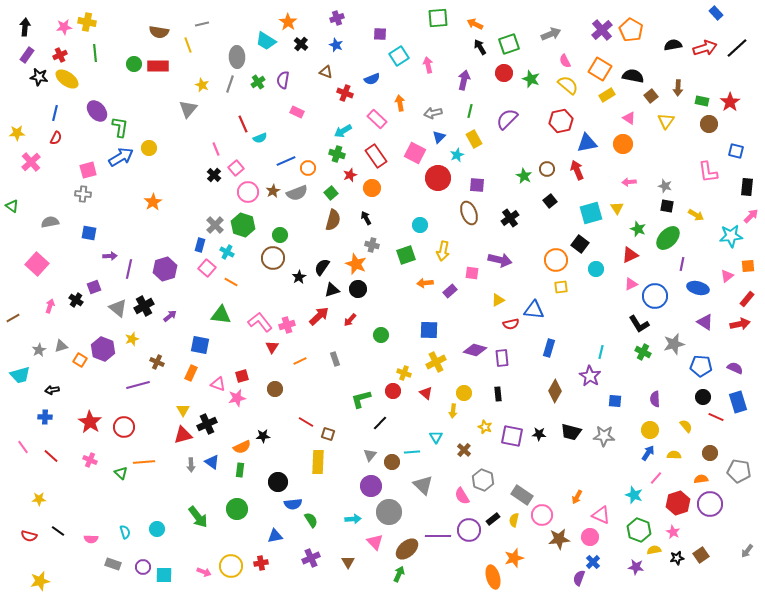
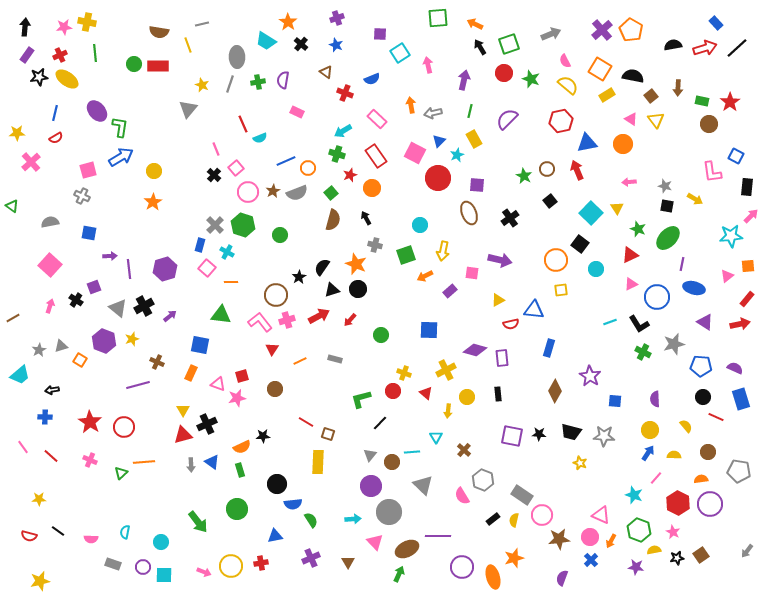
blue rectangle at (716, 13): moved 10 px down
cyan square at (399, 56): moved 1 px right, 3 px up
brown triangle at (326, 72): rotated 16 degrees clockwise
black star at (39, 77): rotated 18 degrees counterclockwise
green cross at (258, 82): rotated 24 degrees clockwise
orange arrow at (400, 103): moved 11 px right, 2 px down
pink triangle at (629, 118): moved 2 px right, 1 px down
yellow triangle at (666, 121): moved 10 px left, 1 px up; rotated 12 degrees counterclockwise
blue triangle at (439, 137): moved 4 px down
red semicircle at (56, 138): rotated 32 degrees clockwise
yellow circle at (149, 148): moved 5 px right, 23 px down
blue square at (736, 151): moved 5 px down; rotated 14 degrees clockwise
pink L-shape at (708, 172): moved 4 px right
gray cross at (83, 194): moved 1 px left, 2 px down; rotated 21 degrees clockwise
cyan square at (591, 213): rotated 30 degrees counterclockwise
yellow arrow at (696, 215): moved 1 px left, 16 px up
gray cross at (372, 245): moved 3 px right
brown circle at (273, 258): moved 3 px right, 37 px down
pink square at (37, 264): moved 13 px right, 1 px down
purple line at (129, 269): rotated 18 degrees counterclockwise
orange line at (231, 282): rotated 32 degrees counterclockwise
orange arrow at (425, 283): moved 7 px up; rotated 21 degrees counterclockwise
yellow square at (561, 287): moved 3 px down
blue ellipse at (698, 288): moved 4 px left
blue circle at (655, 296): moved 2 px right, 1 px down
red arrow at (319, 316): rotated 15 degrees clockwise
pink cross at (287, 325): moved 5 px up
red triangle at (272, 347): moved 2 px down
purple hexagon at (103, 349): moved 1 px right, 8 px up
cyan line at (601, 352): moved 9 px right, 30 px up; rotated 56 degrees clockwise
gray rectangle at (335, 359): rotated 56 degrees counterclockwise
yellow cross at (436, 362): moved 10 px right, 8 px down
cyan trapezoid at (20, 375): rotated 25 degrees counterclockwise
yellow circle at (464, 393): moved 3 px right, 4 px down
blue rectangle at (738, 402): moved 3 px right, 3 px up
yellow arrow at (453, 411): moved 5 px left
yellow star at (485, 427): moved 95 px right, 36 px down
brown circle at (710, 453): moved 2 px left, 1 px up
green rectangle at (240, 470): rotated 24 degrees counterclockwise
green triangle at (121, 473): rotated 32 degrees clockwise
black circle at (278, 482): moved 1 px left, 2 px down
orange arrow at (577, 497): moved 34 px right, 44 px down
red hexagon at (678, 503): rotated 15 degrees counterclockwise
green arrow at (198, 517): moved 5 px down
cyan circle at (157, 529): moved 4 px right, 13 px down
purple circle at (469, 530): moved 7 px left, 37 px down
cyan semicircle at (125, 532): rotated 152 degrees counterclockwise
brown ellipse at (407, 549): rotated 15 degrees clockwise
blue cross at (593, 562): moved 2 px left, 2 px up
purple semicircle at (579, 578): moved 17 px left
